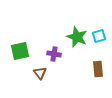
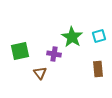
green star: moved 5 px left; rotated 10 degrees clockwise
